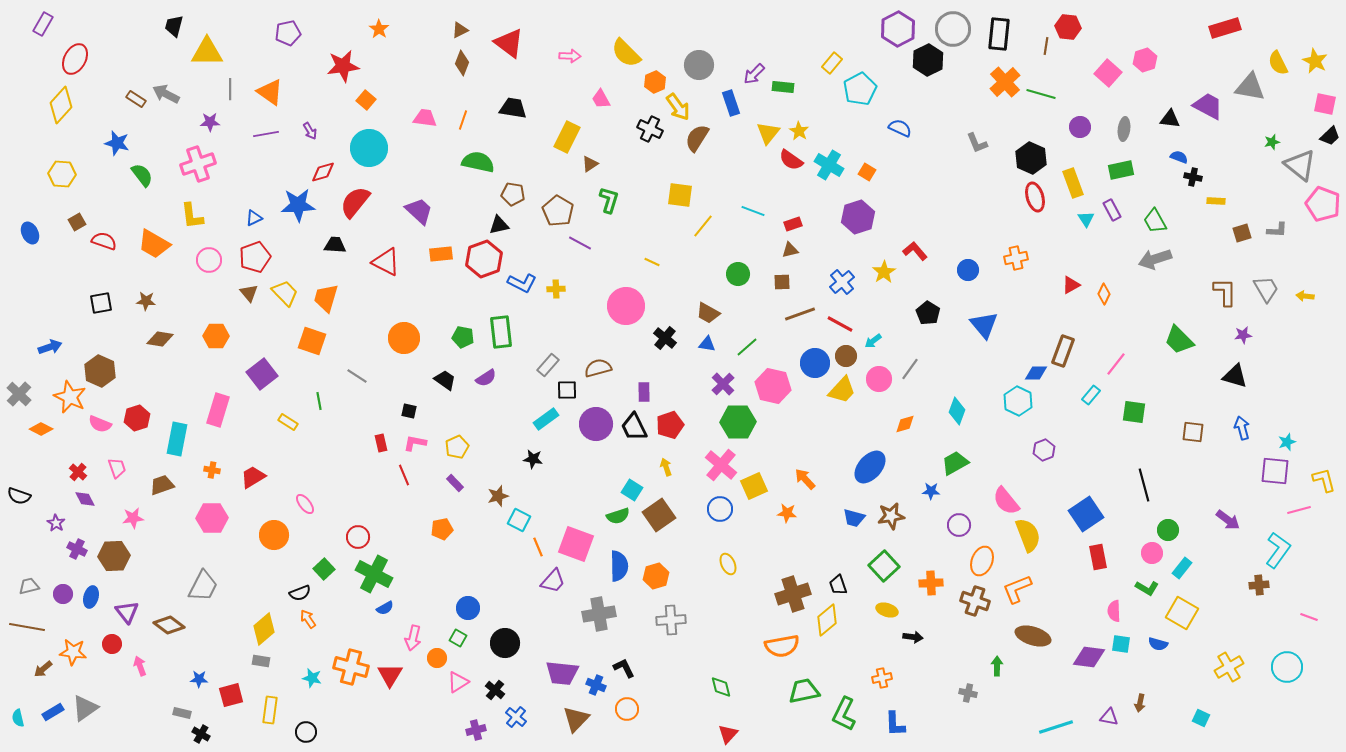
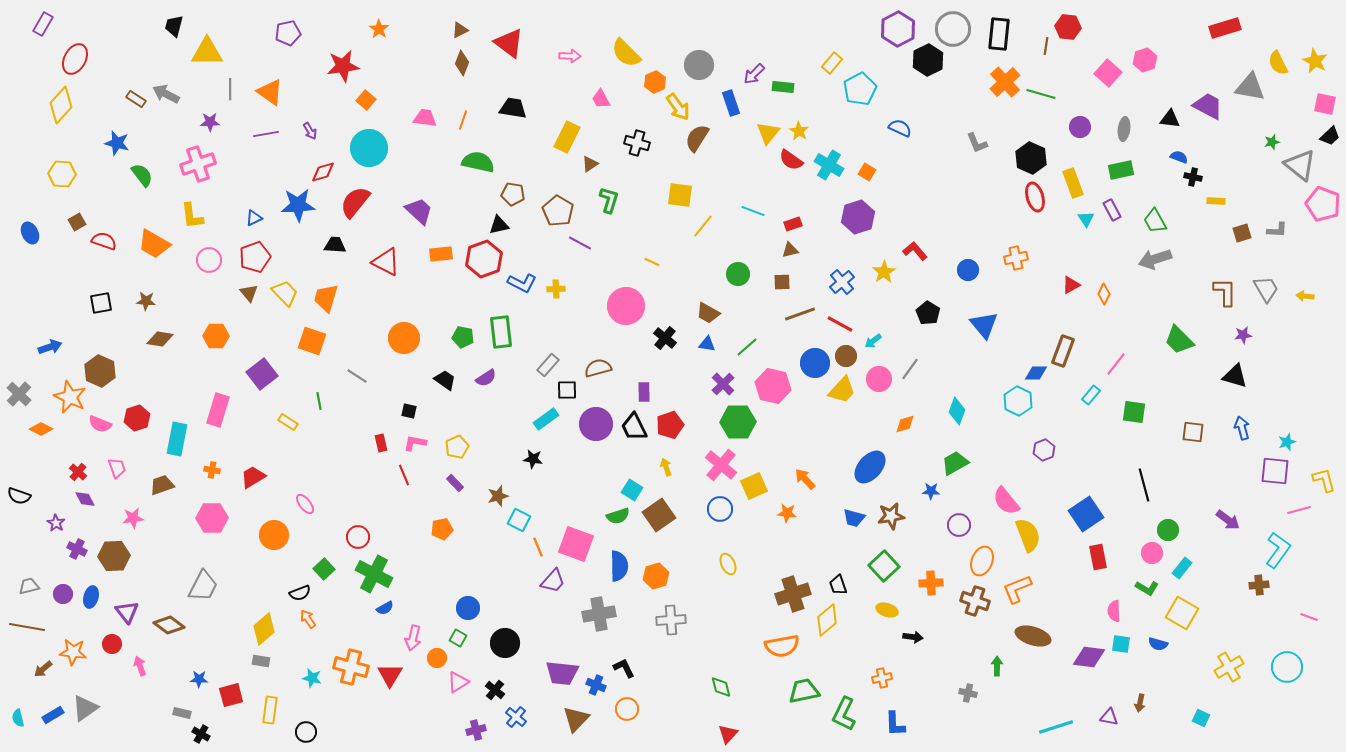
black cross at (650, 129): moved 13 px left, 14 px down; rotated 10 degrees counterclockwise
blue rectangle at (53, 712): moved 3 px down
